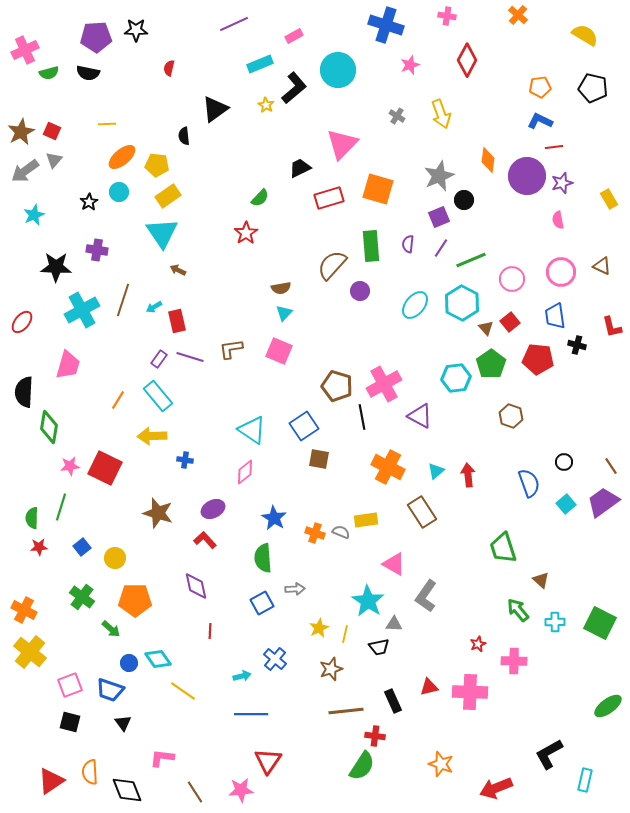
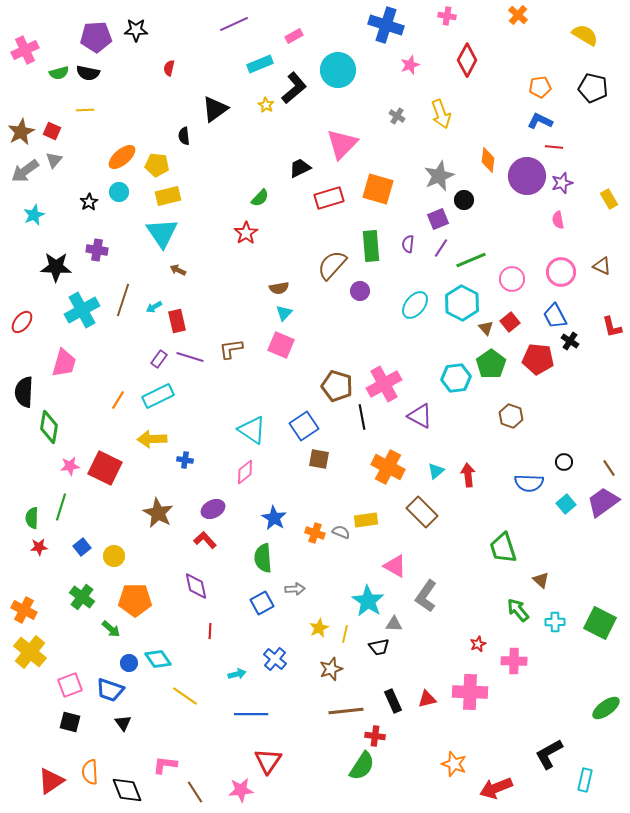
green semicircle at (49, 73): moved 10 px right
yellow line at (107, 124): moved 22 px left, 14 px up
red line at (554, 147): rotated 12 degrees clockwise
yellow rectangle at (168, 196): rotated 20 degrees clockwise
purple square at (439, 217): moved 1 px left, 2 px down
brown semicircle at (281, 288): moved 2 px left
blue trapezoid at (555, 316): rotated 20 degrees counterclockwise
black cross at (577, 345): moved 7 px left, 4 px up; rotated 18 degrees clockwise
pink square at (279, 351): moved 2 px right, 6 px up
pink trapezoid at (68, 365): moved 4 px left, 2 px up
cyan rectangle at (158, 396): rotated 76 degrees counterclockwise
yellow arrow at (152, 436): moved 3 px down
brown line at (611, 466): moved 2 px left, 2 px down
blue semicircle at (529, 483): rotated 112 degrees clockwise
brown rectangle at (422, 512): rotated 12 degrees counterclockwise
brown star at (158, 513): rotated 12 degrees clockwise
yellow circle at (115, 558): moved 1 px left, 2 px up
pink triangle at (394, 564): moved 1 px right, 2 px down
cyan arrow at (242, 676): moved 5 px left, 2 px up
red triangle at (429, 687): moved 2 px left, 12 px down
yellow line at (183, 691): moved 2 px right, 5 px down
green ellipse at (608, 706): moved 2 px left, 2 px down
pink L-shape at (162, 758): moved 3 px right, 7 px down
orange star at (441, 764): moved 13 px right
